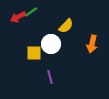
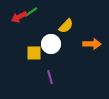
red arrow: moved 1 px right
orange arrow: rotated 102 degrees counterclockwise
